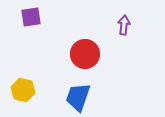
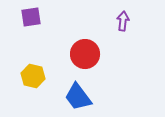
purple arrow: moved 1 px left, 4 px up
yellow hexagon: moved 10 px right, 14 px up
blue trapezoid: rotated 56 degrees counterclockwise
